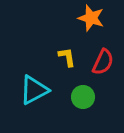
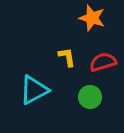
orange star: moved 1 px right
red semicircle: rotated 132 degrees counterclockwise
green circle: moved 7 px right
